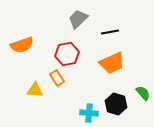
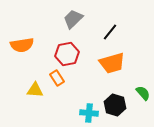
gray trapezoid: moved 5 px left
black line: rotated 42 degrees counterclockwise
orange semicircle: rotated 10 degrees clockwise
orange trapezoid: rotated 8 degrees clockwise
black hexagon: moved 1 px left, 1 px down
